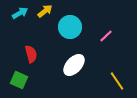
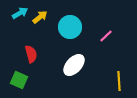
yellow arrow: moved 5 px left, 6 px down
yellow line: moved 2 px right; rotated 30 degrees clockwise
